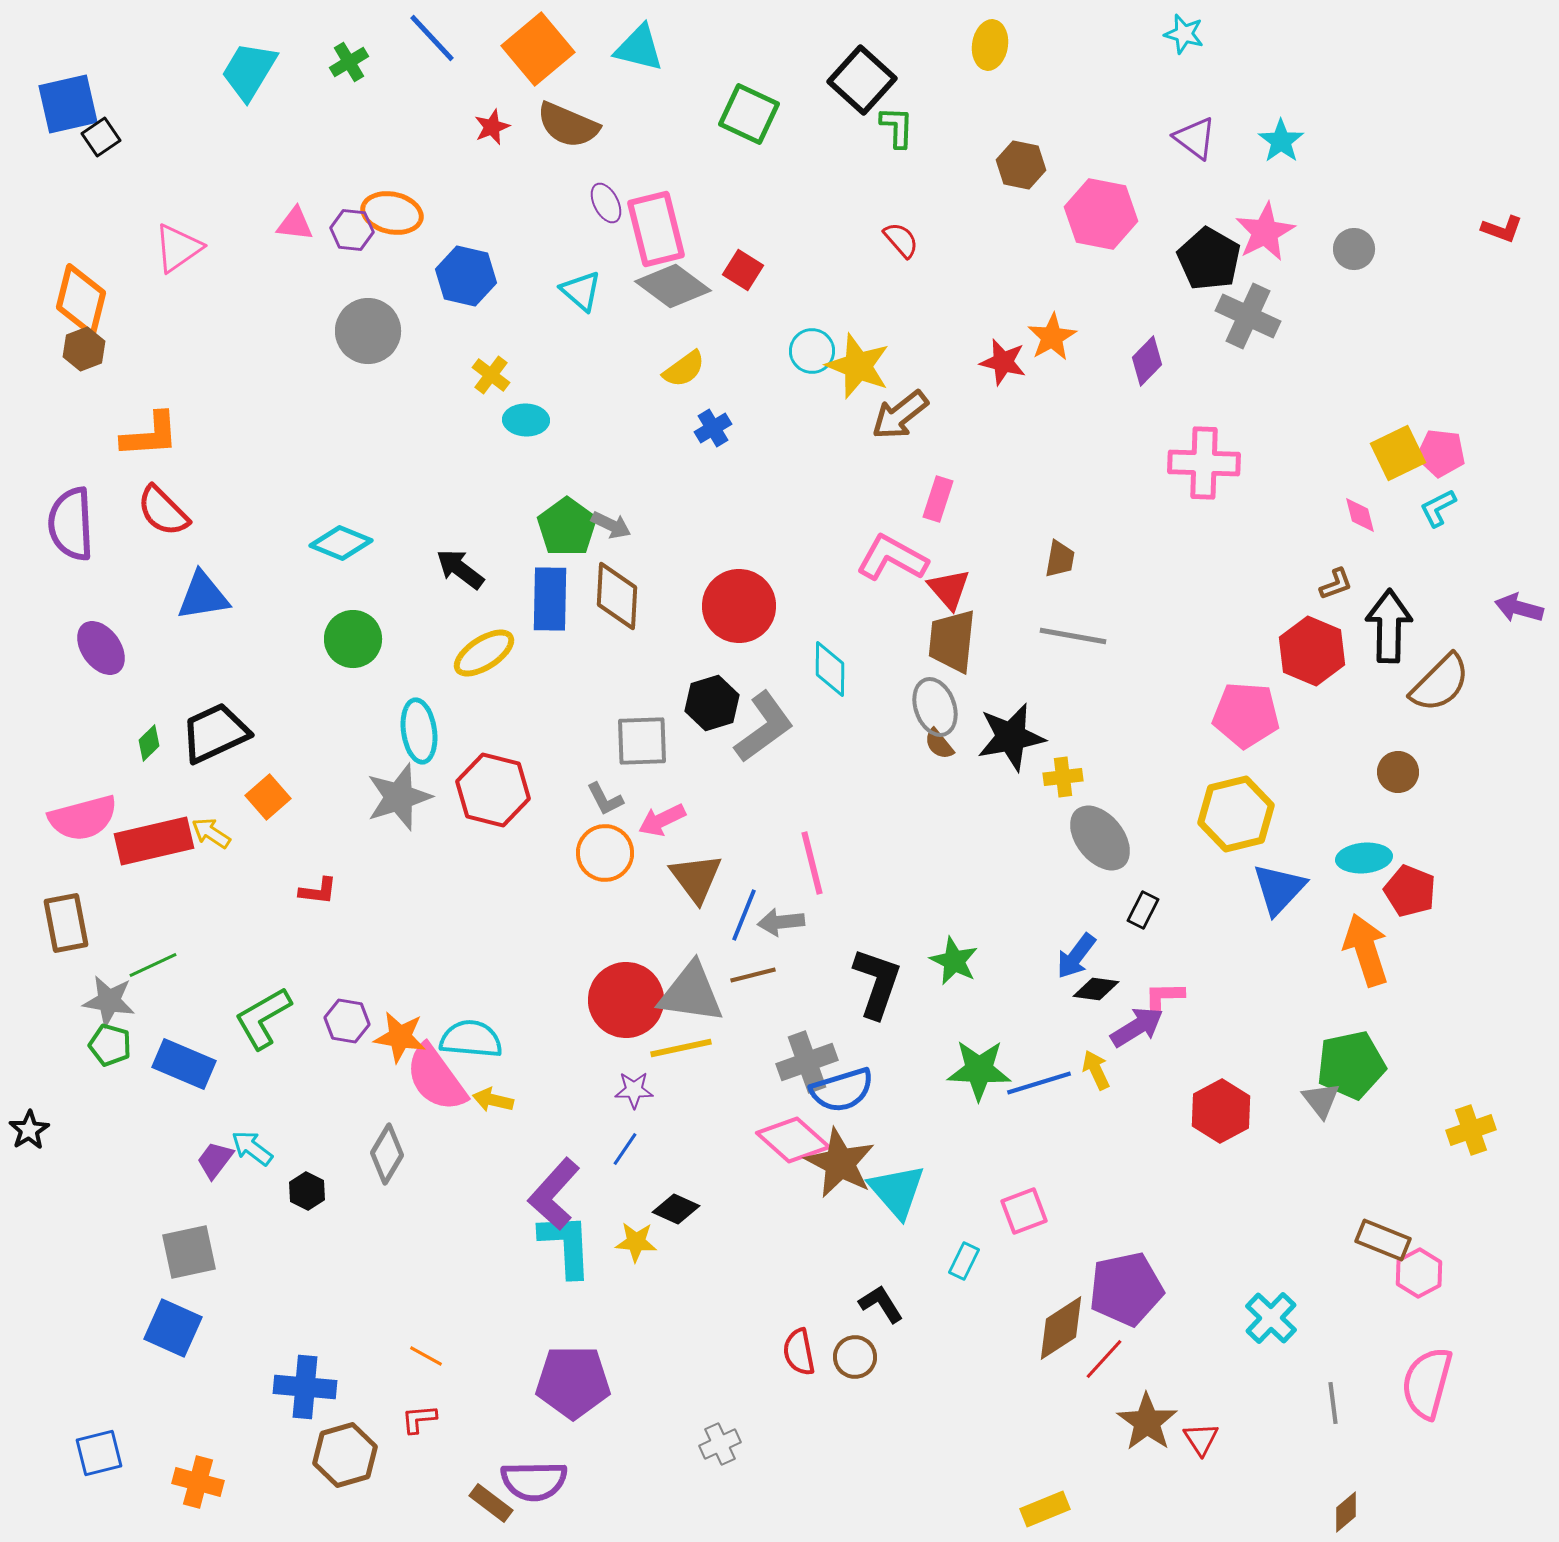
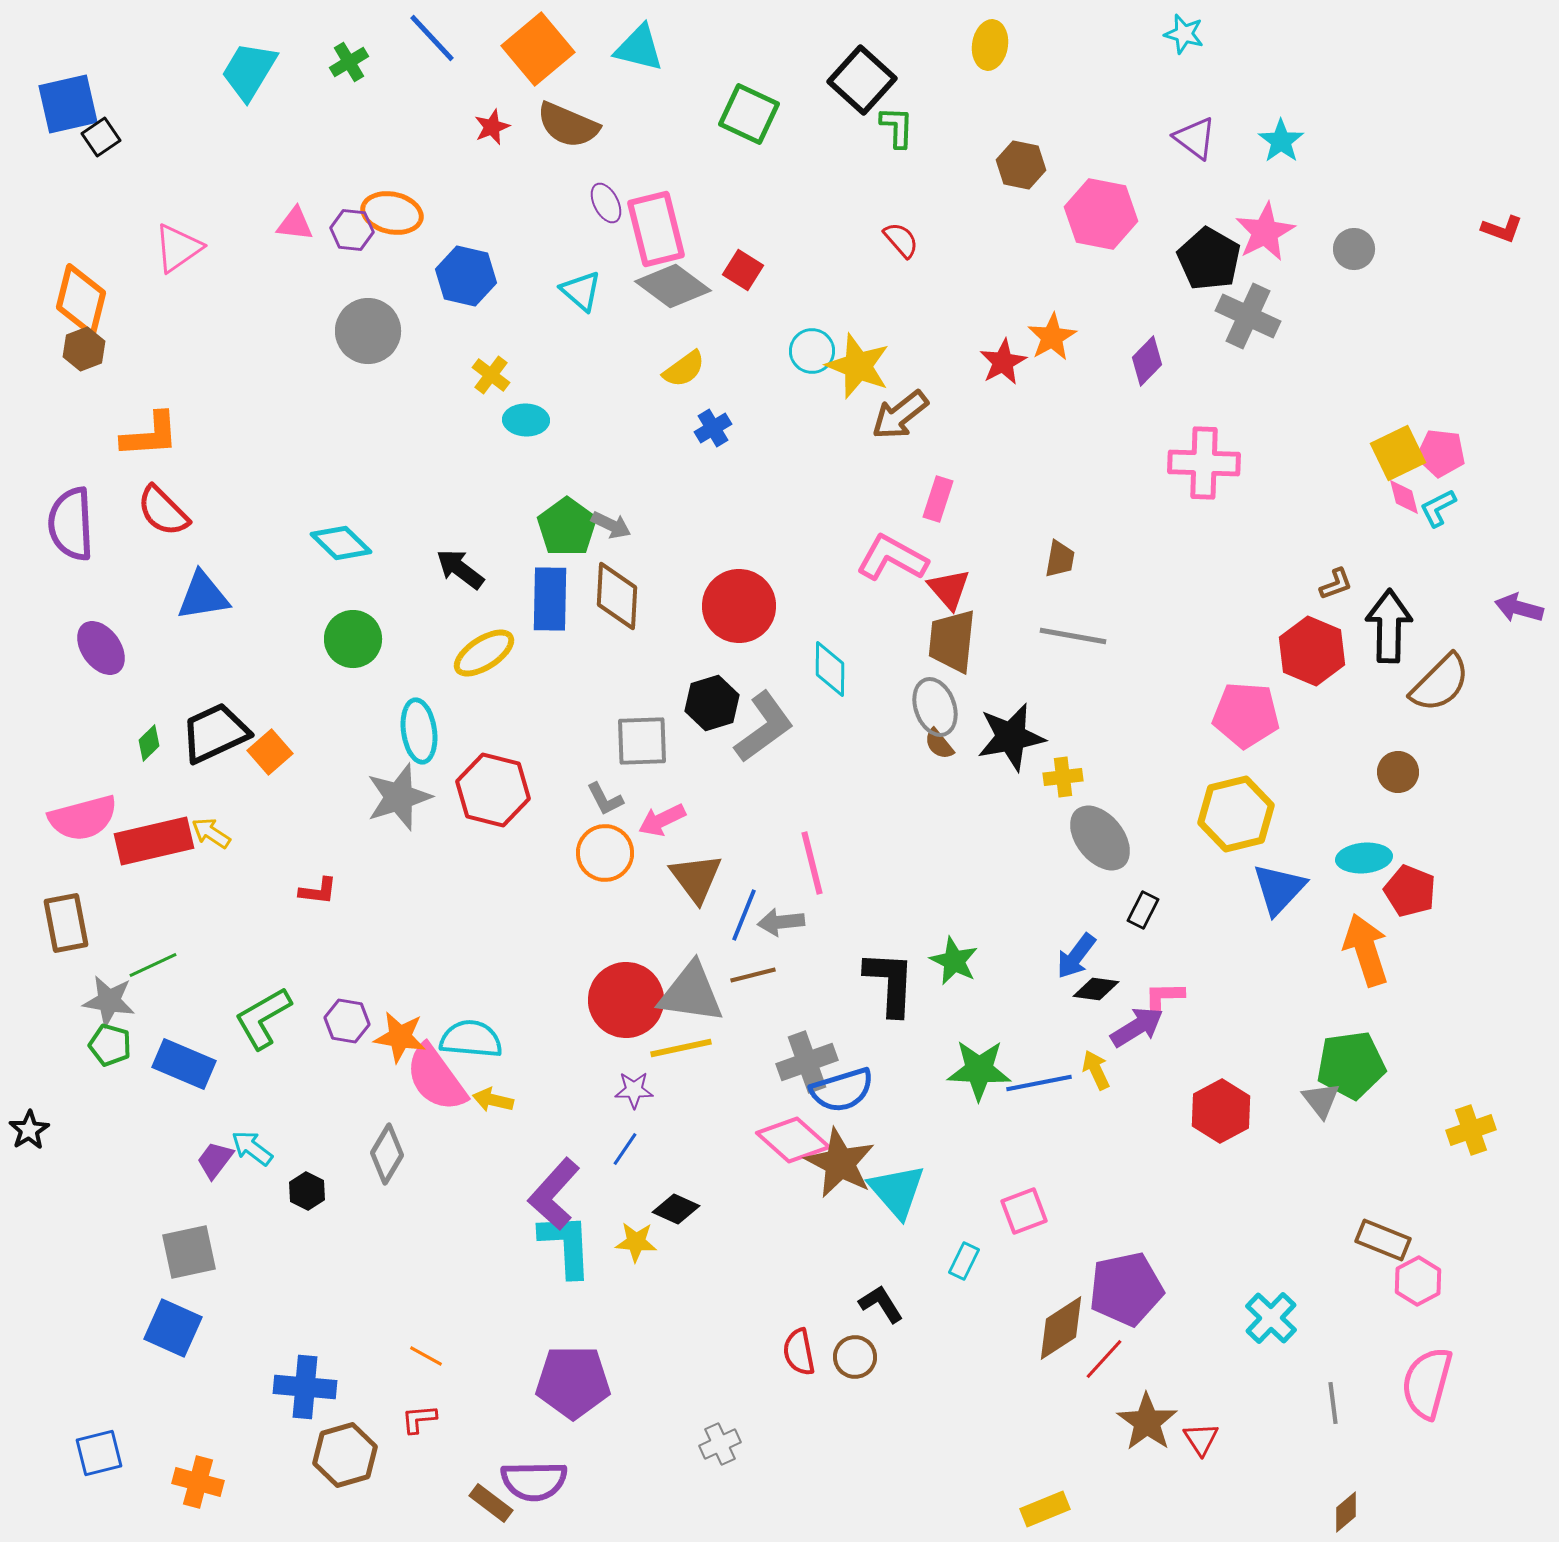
red star at (1003, 362): rotated 30 degrees clockwise
pink diamond at (1360, 515): moved 44 px right, 18 px up
cyan diamond at (341, 543): rotated 22 degrees clockwise
orange square at (268, 797): moved 2 px right, 45 px up
black L-shape at (877, 983): moved 13 px right; rotated 16 degrees counterclockwise
green pentagon at (1351, 1065): rotated 4 degrees clockwise
blue line at (1039, 1083): rotated 6 degrees clockwise
pink hexagon at (1419, 1273): moved 1 px left, 8 px down
